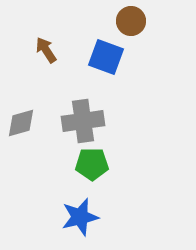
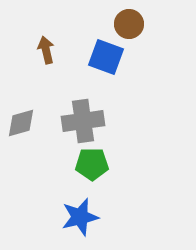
brown circle: moved 2 px left, 3 px down
brown arrow: rotated 20 degrees clockwise
